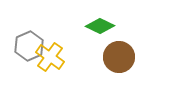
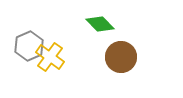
green diamond: moved 2 px up; rotated 20 degrees clockwise
brown circle: moved 2 px right
